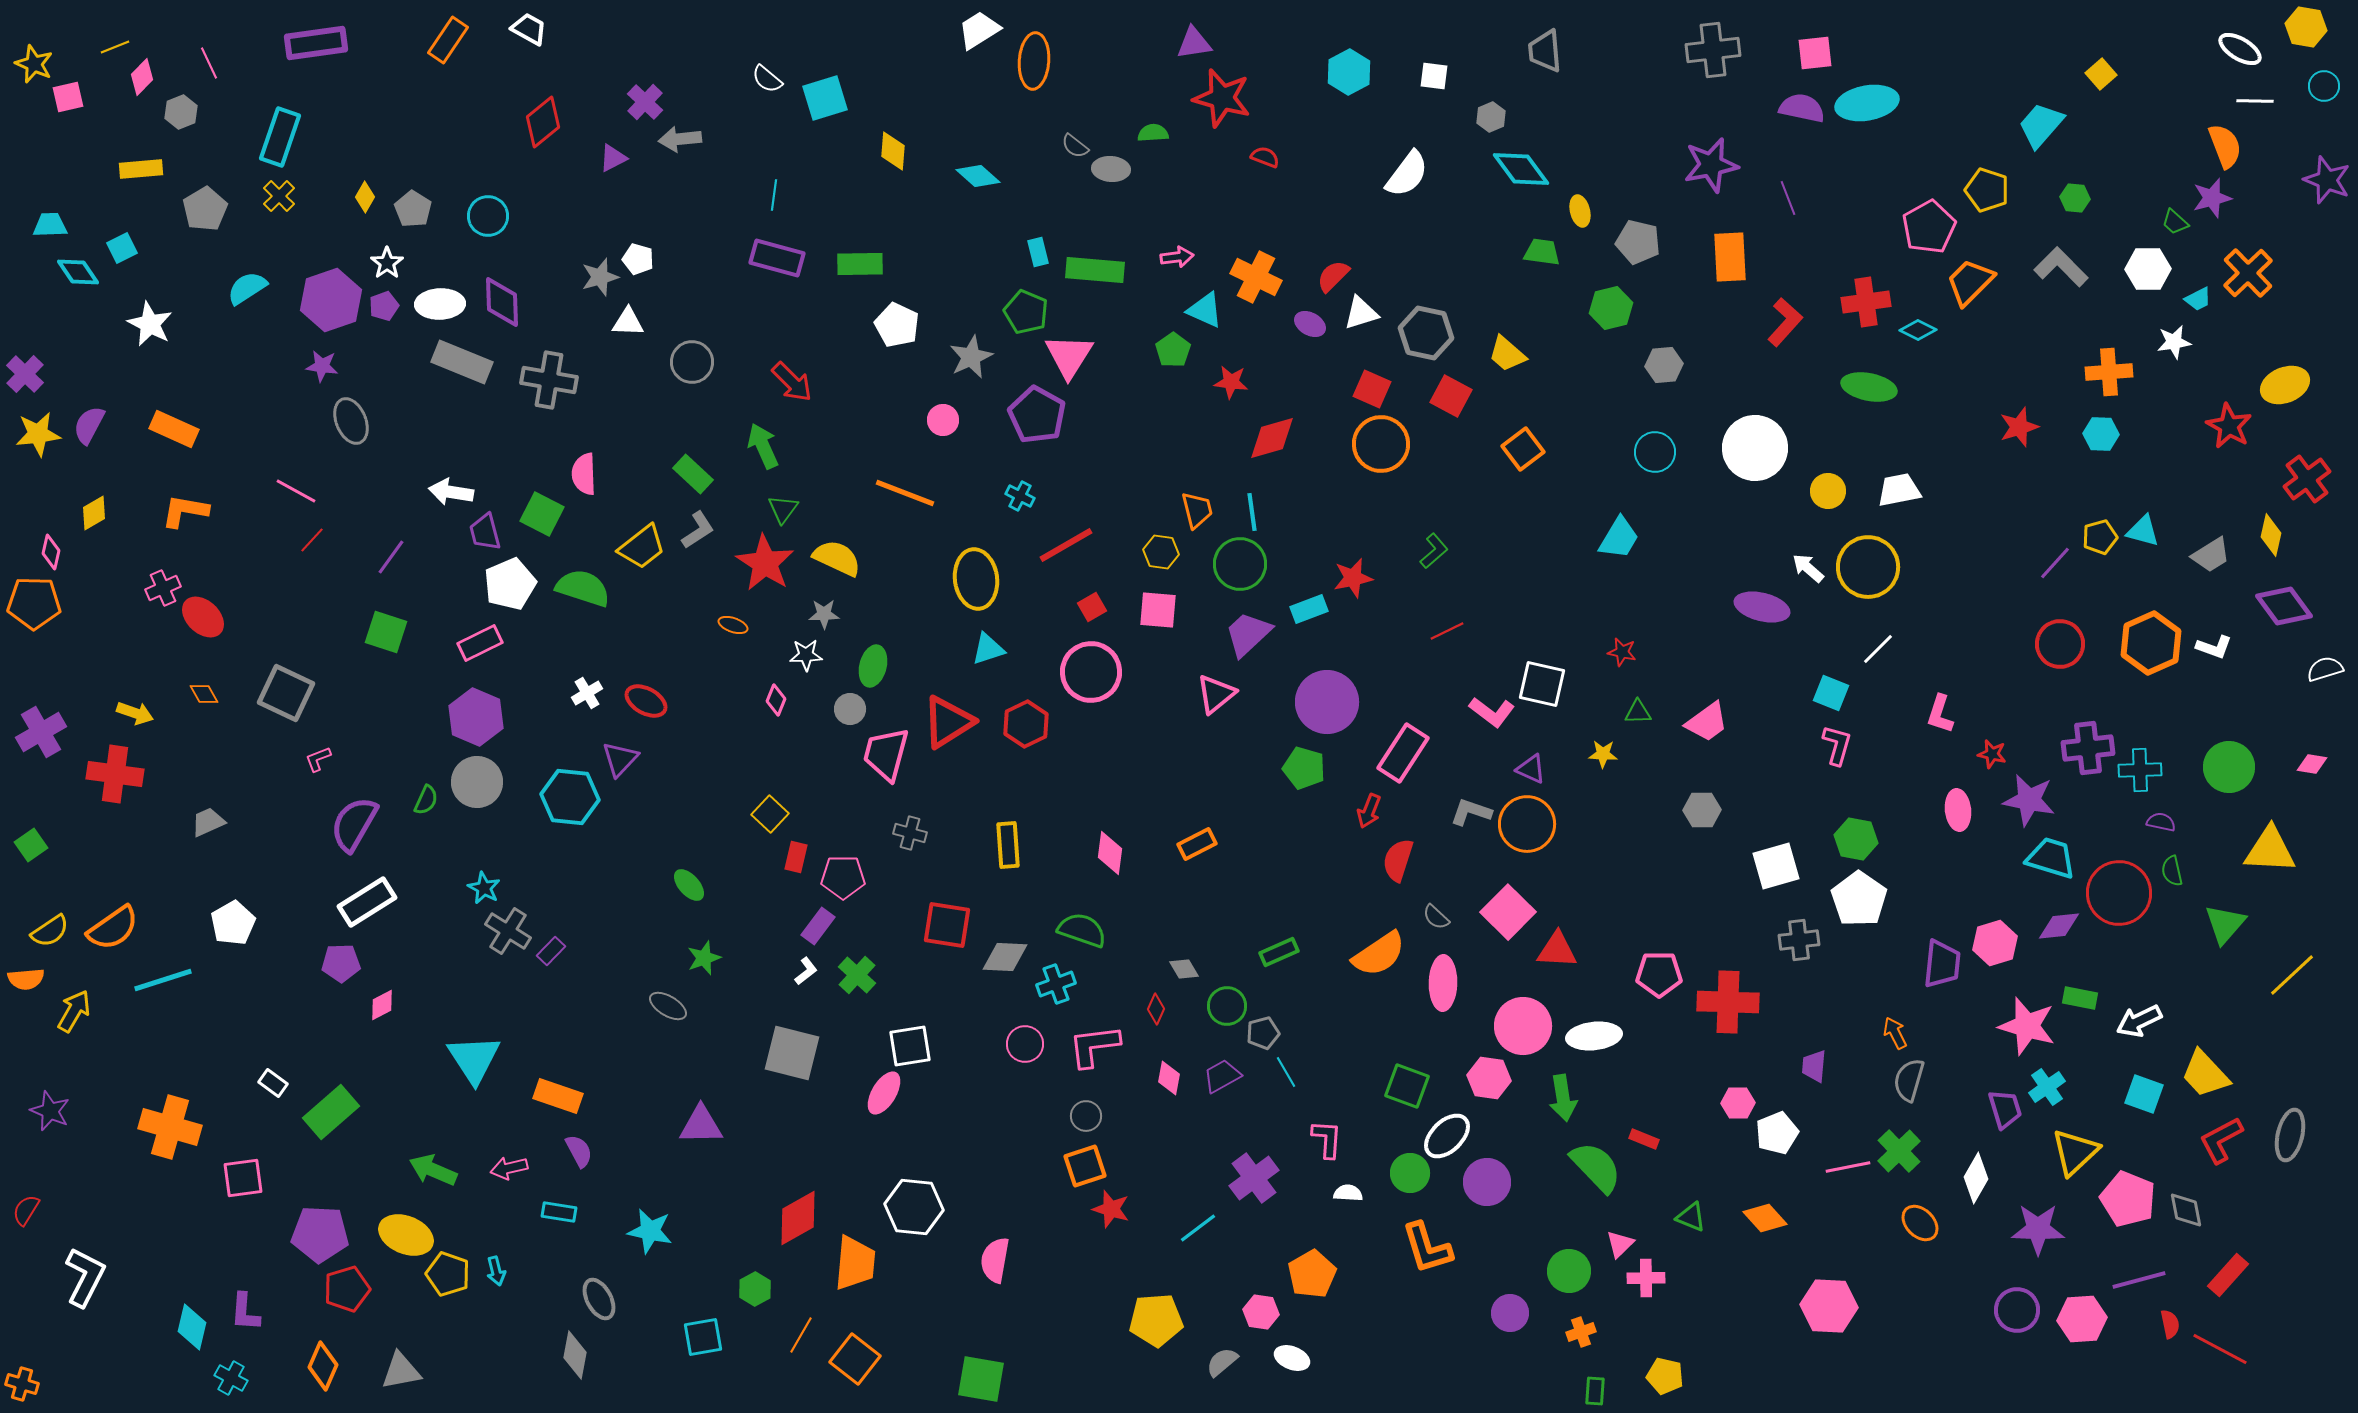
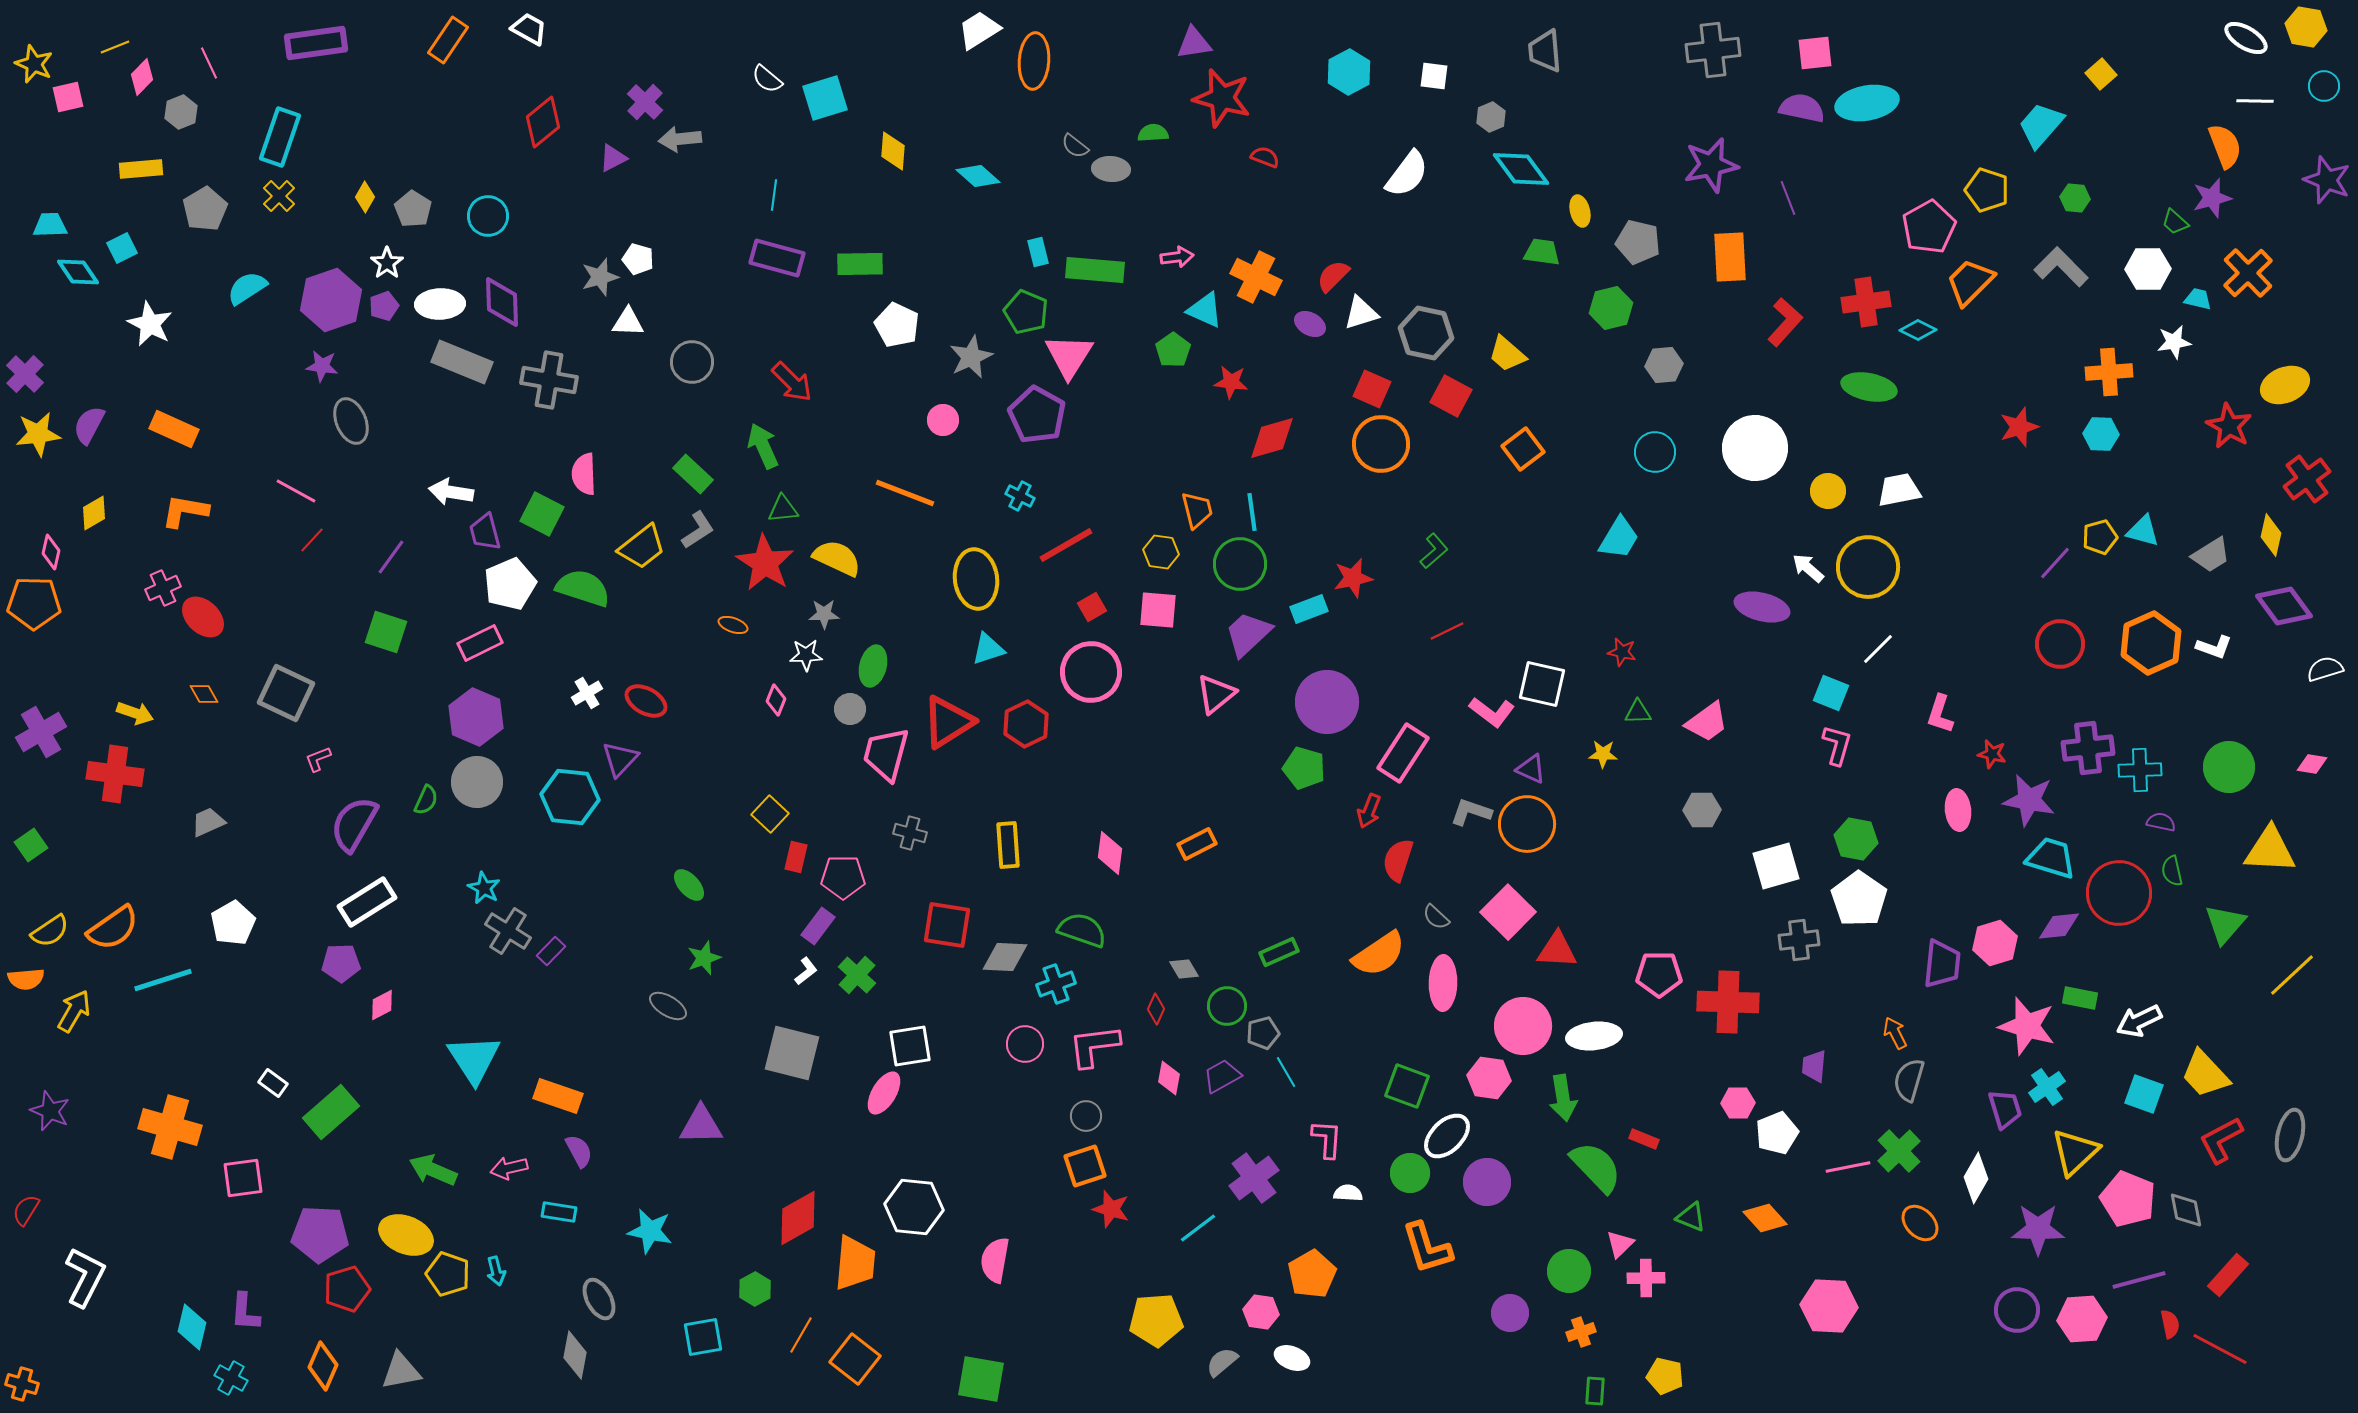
white ellipse at (2240, 49): moved 6 px right, 11 px up
cyan trapezoid at (2198, 299): rotated 140 degrees counterclockwise
green triangle at (783, 509): rotated 48 degrees clockwise
